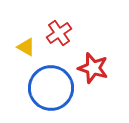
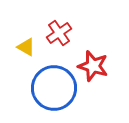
red star: moved 2 px up
blue circle: moved 3 px right
